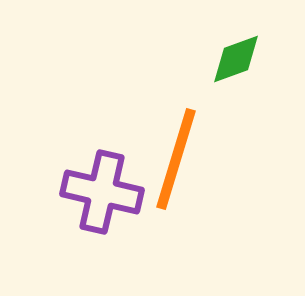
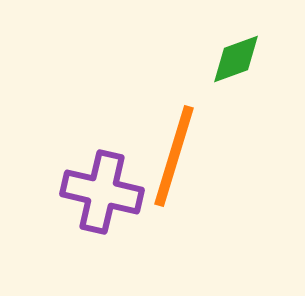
orange line: moved 2 px left, 3 px up
